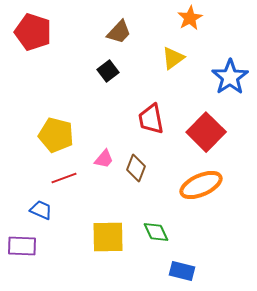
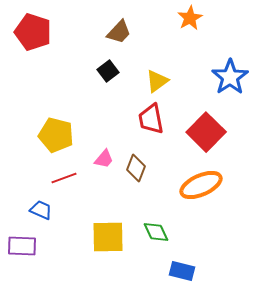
yellow triangle: moved 16 px left, 23 px down
